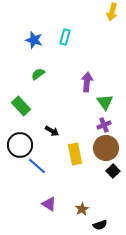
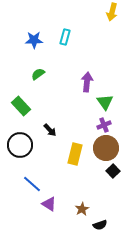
blue star: rotated 18 degrees counterclockwise
black arrow: moved 2 px left, 1 px up; rotated 16 degrees clockwise
yellow rectangle: rotated 25 degrees clockwise
blue line: moved 5 px left, 18 px down
